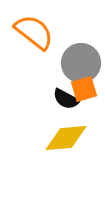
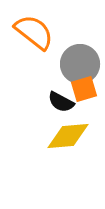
gray circle: moved 1 px left, 1 px down
black semicircle: moved 5 px left, 3 px down
yellow diamond: moved 2 px right, 2 px up
